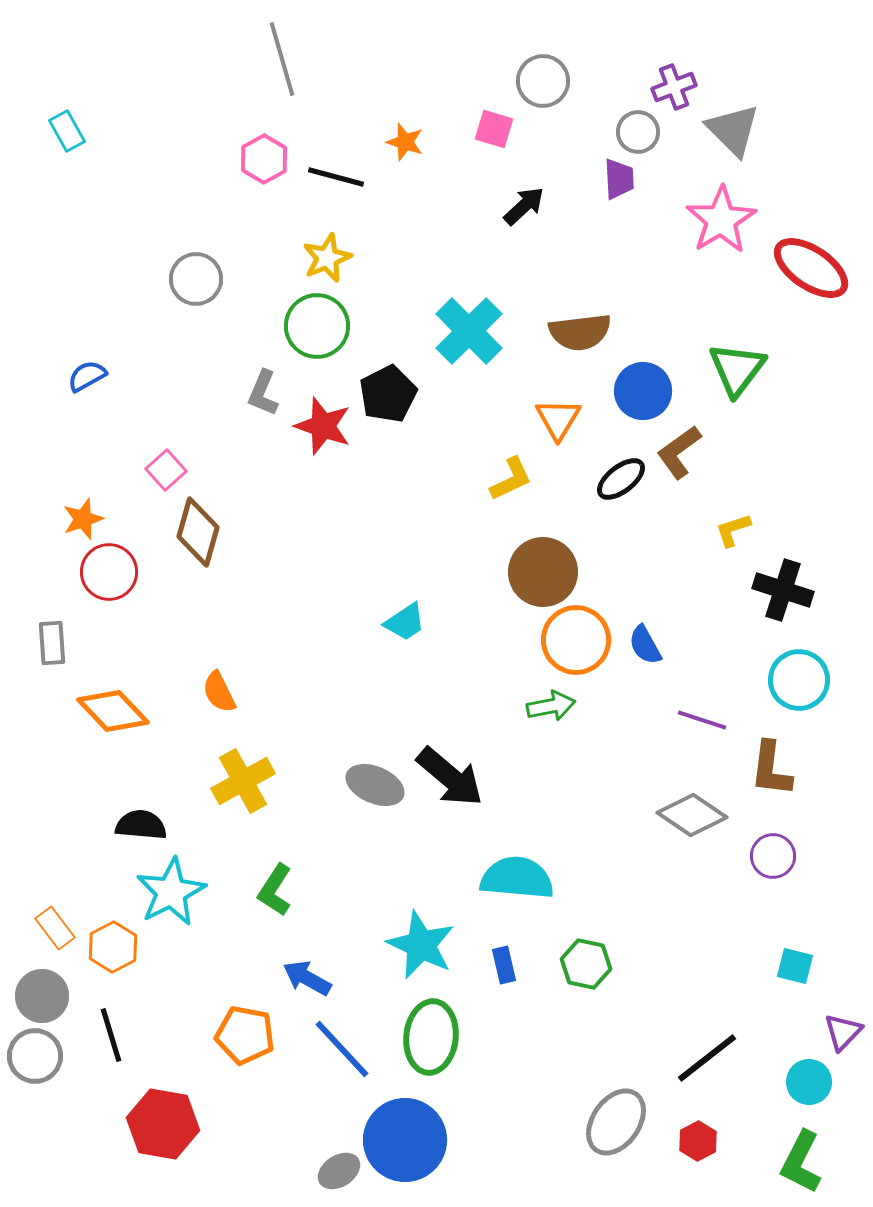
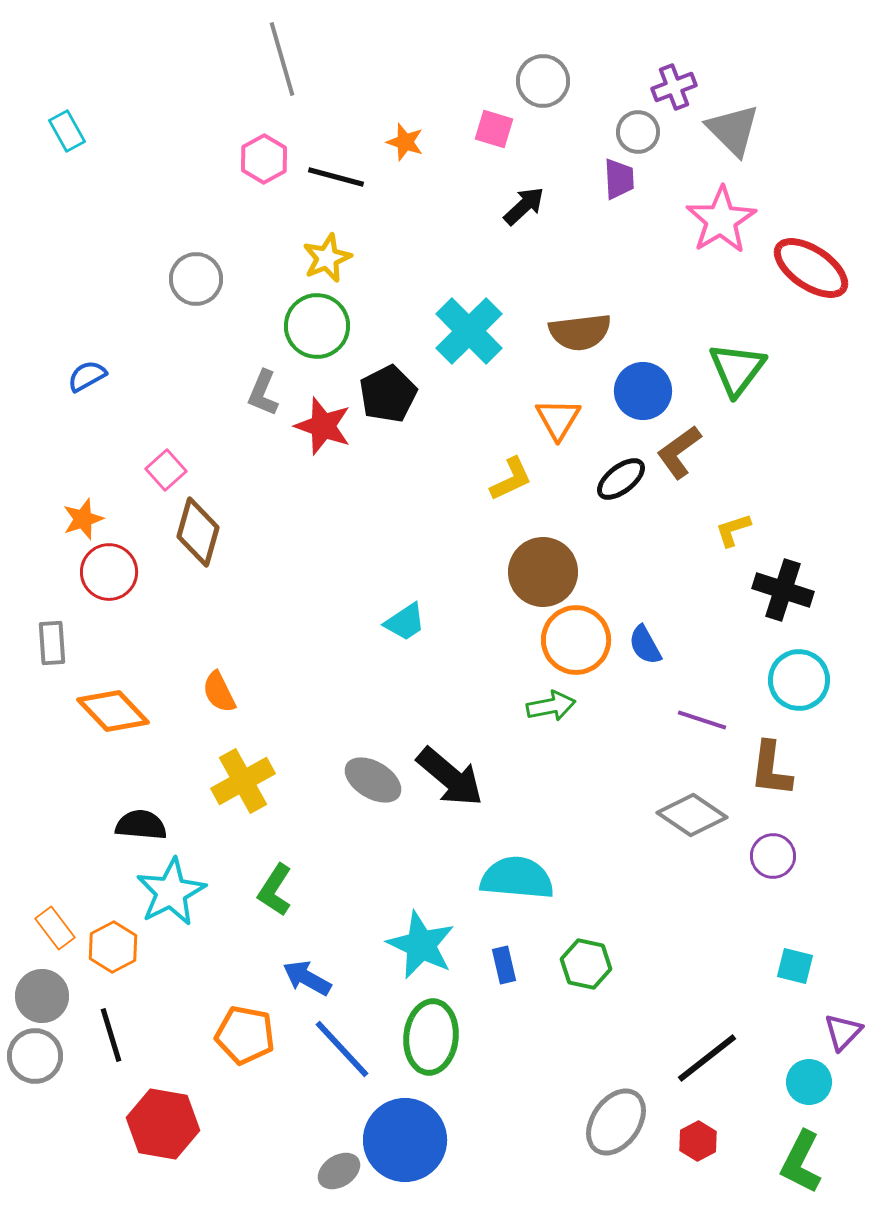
gray ellipse at (375, 785): moved 2 px left, 5 px up; rotated 8 degrees clockwise
